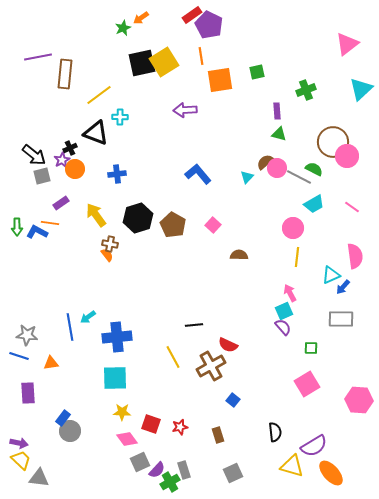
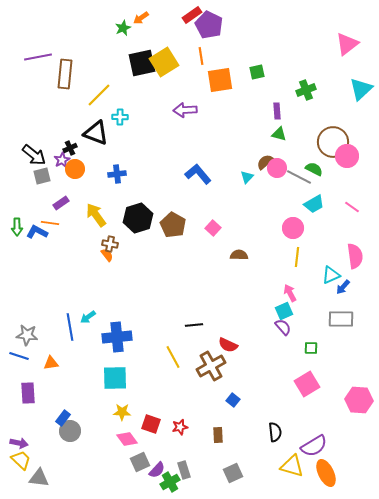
yellow line at (99, 95): rotated 8 degrees counterclockwise
pink square at (213, 225): moved 3 px down
brown rectangle at (218, 435): rotated 14 degrees clockwise
orange ellipse at (331, 473): moved 5 px left; rotated 16 degrees clockwise
